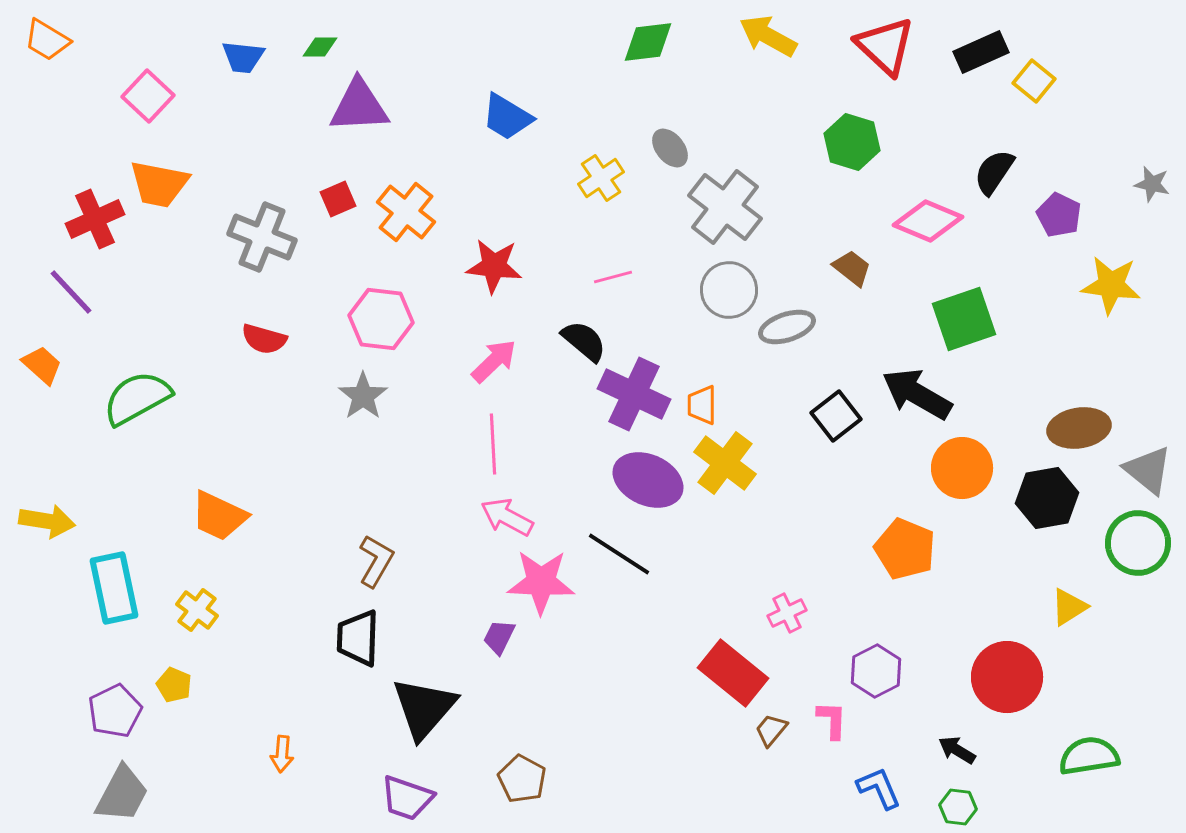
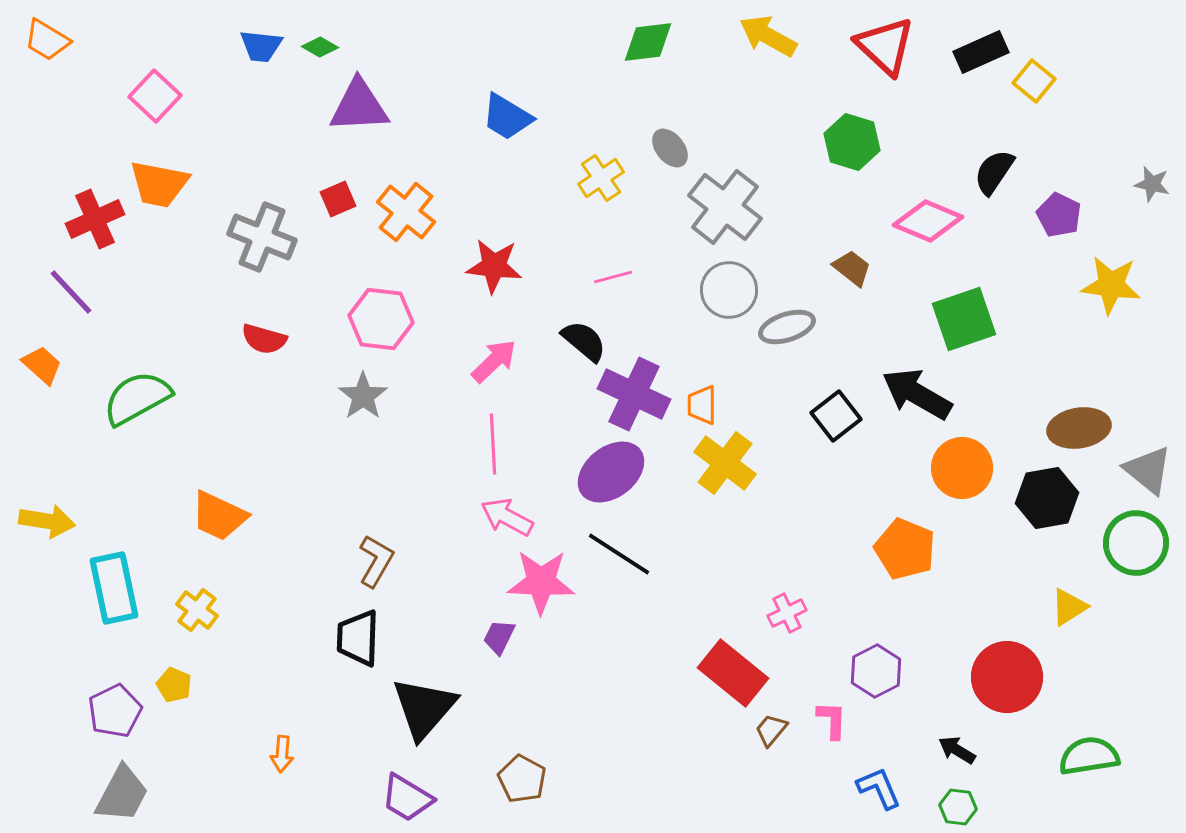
green diamond at (320, 47): rotated 30 degrees clockwise
blue trapezoid at (243, 57): moved 18 px right, 11 px up
pink square at (148, 96): moved 7 px right
purple ellipse at (648, 480): moved 37 px left, 8 px up; rotated 62 degrees counterclockwise
green circle at (1138, 543): moved 2 px left
purple trapezoid at (407, 798): rotated 12 degrees clockwise
